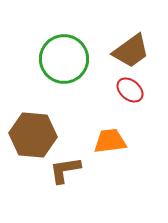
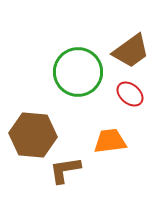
green circle: moved 14 px right, 13 px down
red ellipse: moved 4 px down
